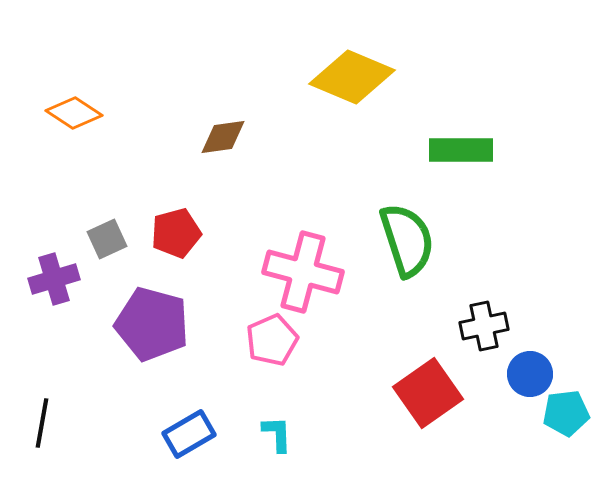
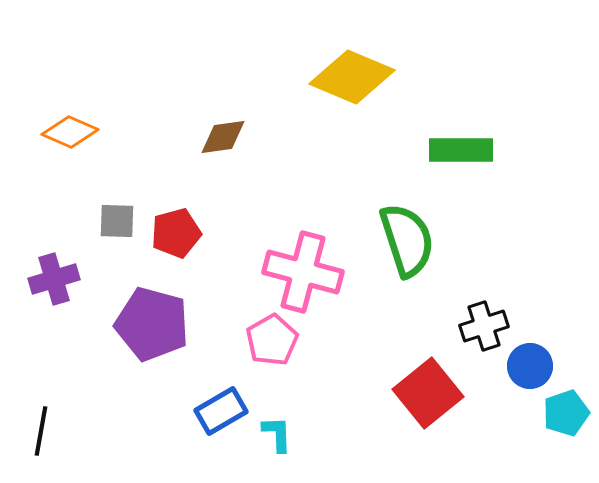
orange diamond: moved 4 px left, 19 px down; rotated 10 degrees counterclockwise
gray square: moved 10 px right, 18 px up; rotated 27 degrees clockwise
black cross: rotated 6 degrees counterclockwise
pink pentagon: rotated 6 degrees counterclockwise
blue circle: moved 8 px up
red square: rotated 4 degrees counterclockwise
cyan pentagon: rotated 12 degrees counterclockwise
black line: moved 1 px left, 8 px down
blue rectangle: moved 32 px right, 23 px up
